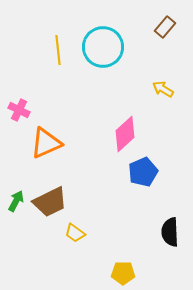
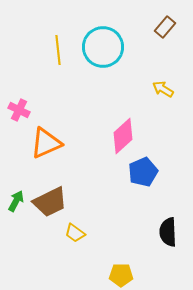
pink diamond: moved 2 px left, 2 px down
black semicircle: moved 2 px left
yellow pentagon: moved 2 px left, 2 px down
